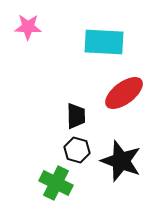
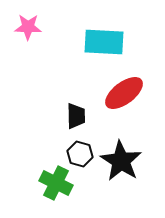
black hexagon: moved 3 px right, 4 px down
black star: rotated 12 degrees clockwise
